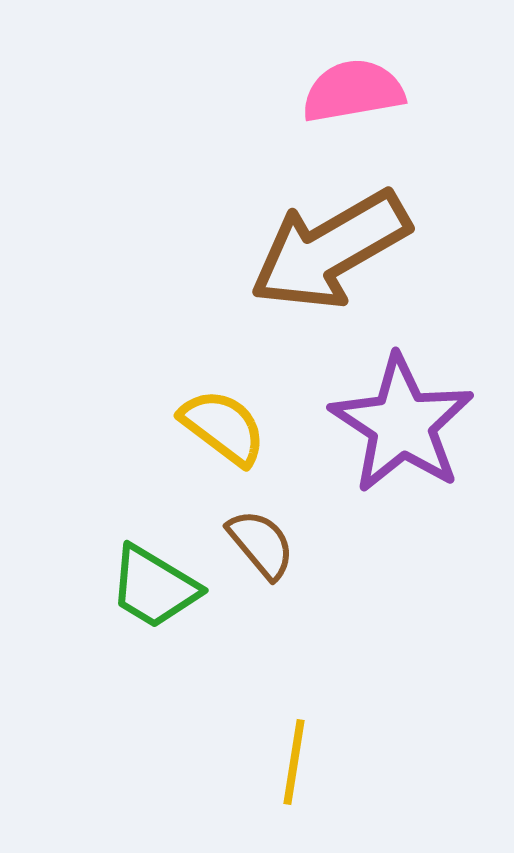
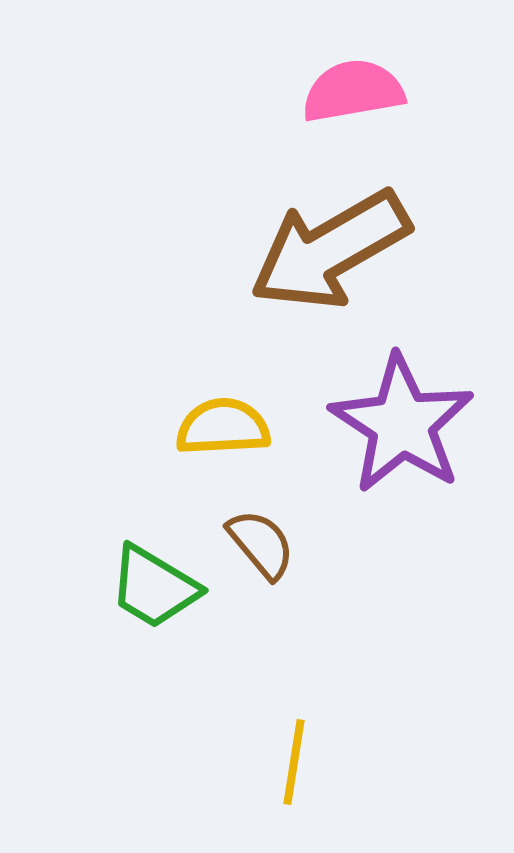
yellow semicircle: rotated 40 degrees counterclockwise
